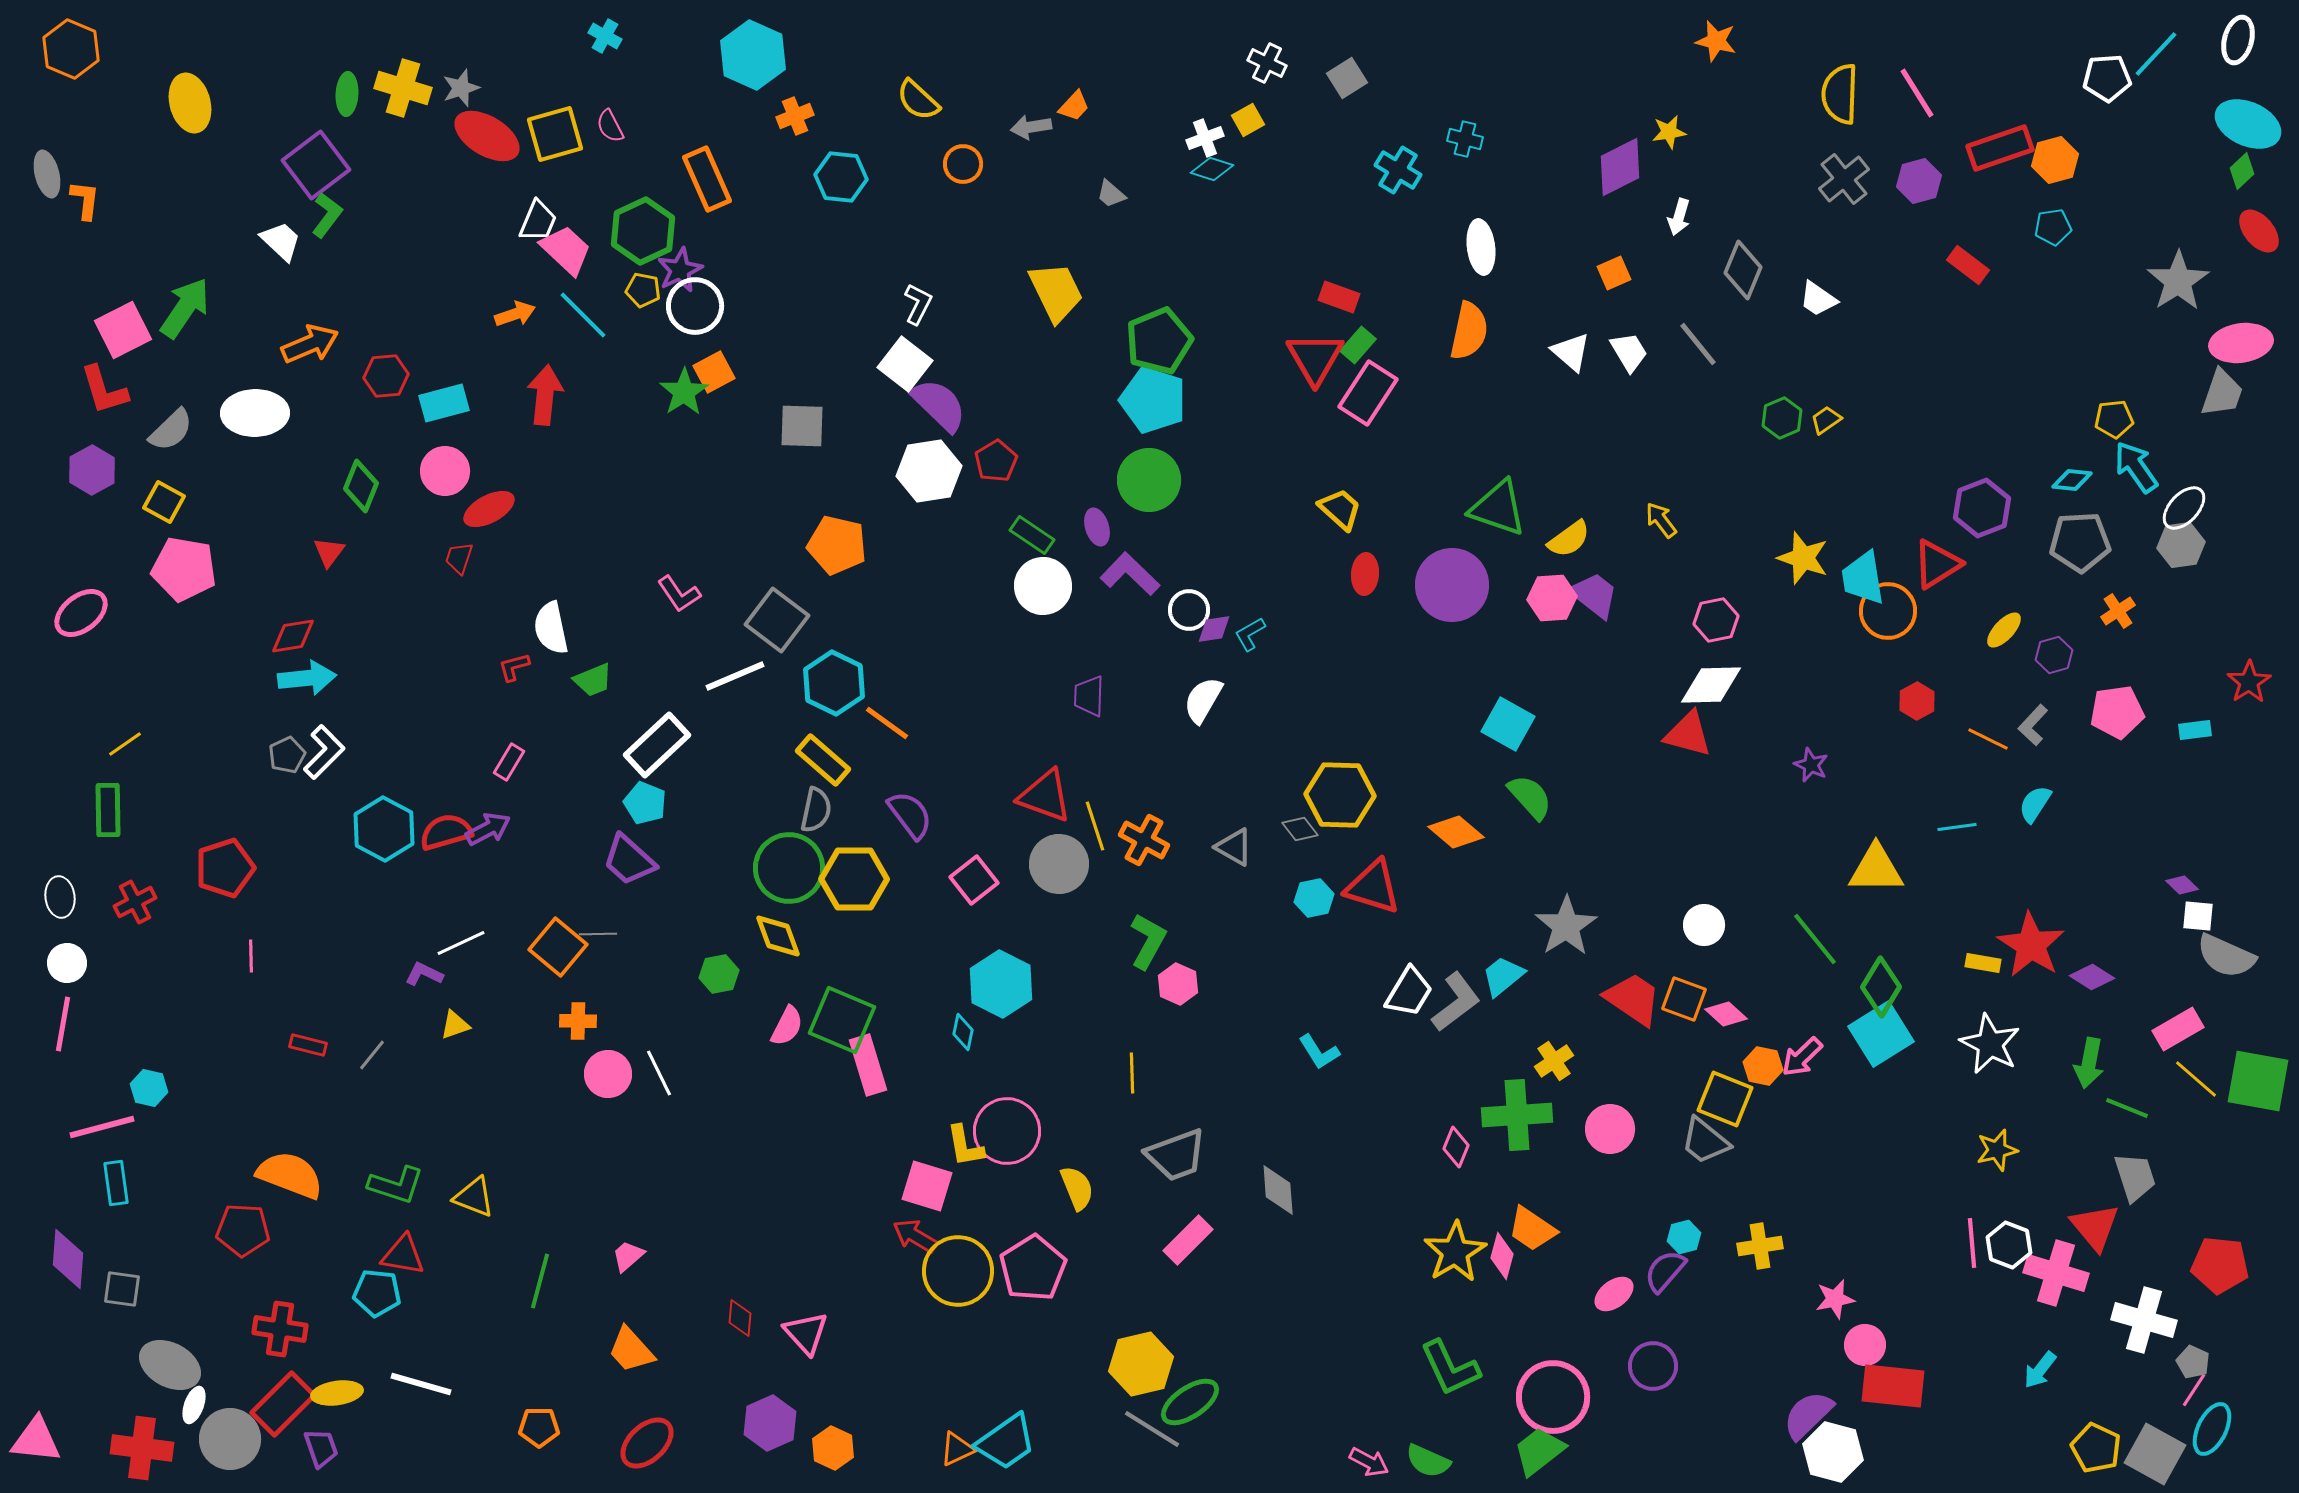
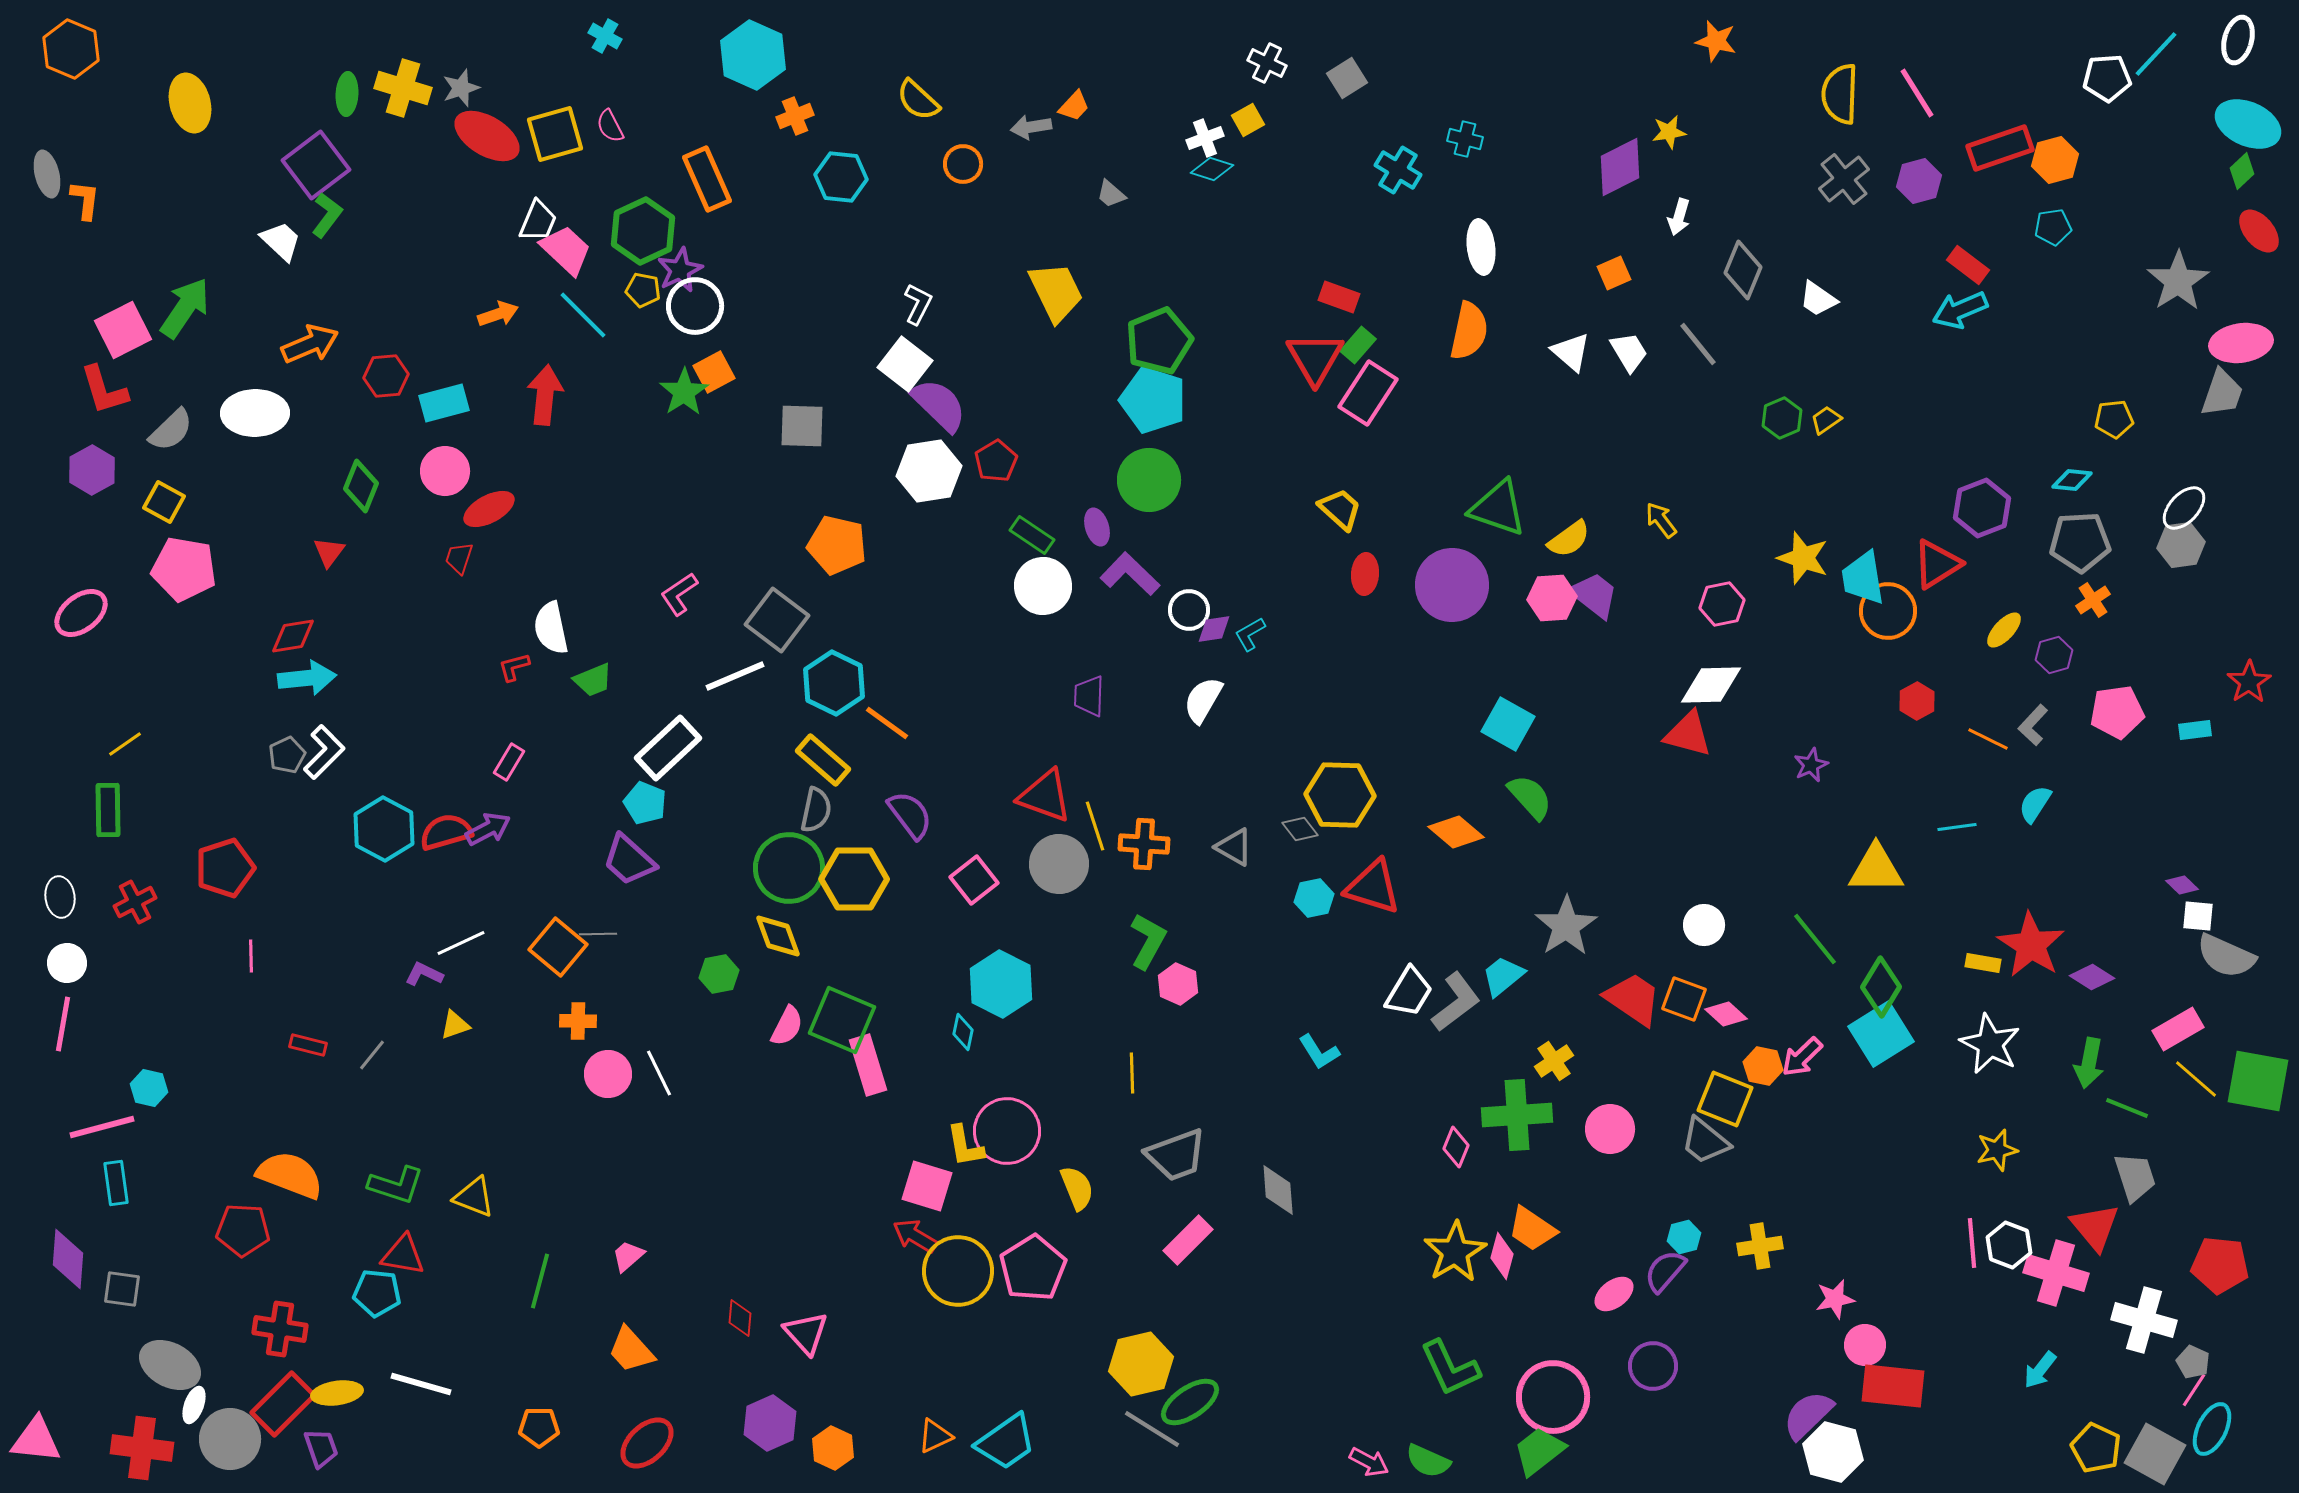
orange arrow at (515, 314): moved 17 px left
cyan arrow at (2136, 467): moved 176 px left, 157 px up; rotated 78 degrees counterclockwise
pink L-shape at (679, 594): rotated 90 degrees clockwise
orange cross at (2118, 611): moved 25 px left, 11 px up
pink hexagon at (1716, 620): moved 6 px right, 16 px up
white rectangle at (657, 745): moved 11 px right, 3 px down
purple star at (1811, 765): rotated 24 degrees clockwise
orange cross at (1144, 840): moved 4 px down; rotated 24 degrees counterclockwise
orange triangle at (957, 1449): moved 22 px left, 13 px up
